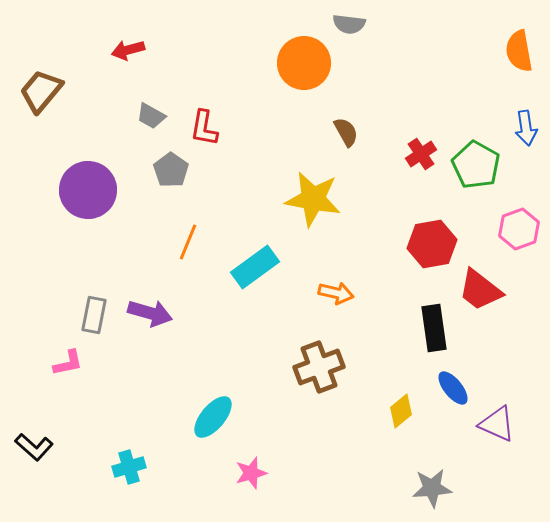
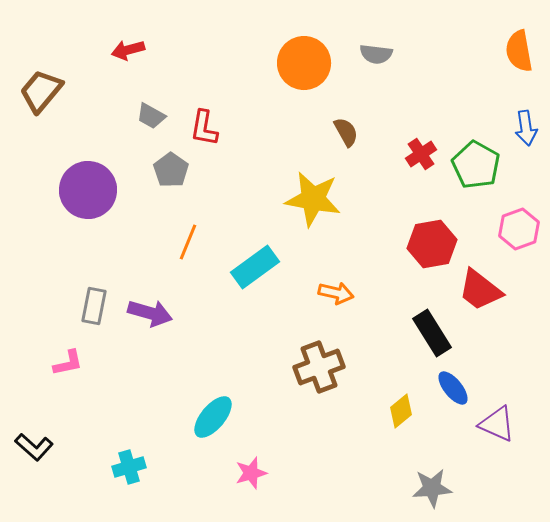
gray semicircle: moved 27 px right, 30 px down
gray rectangle: moved 9 px up
black rectangle: moved 2 px left, 5 px down; rotated 24 degrees counterclockwise
